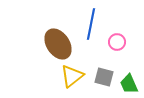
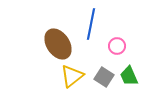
pink circle: moved 4 px down
gray square: rotated 18 degrees clockwise
green trapezoid: moved 8 px up
